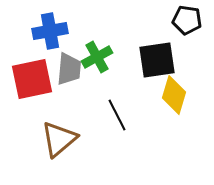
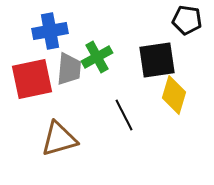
black line: moved 7 px right
brown triangle: rotated 24 degrees clockwise
